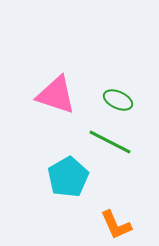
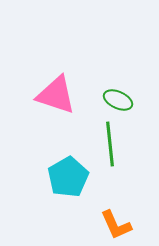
green line: moved 2 px down; rotated 57 degrees clockwise
